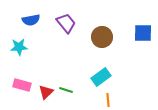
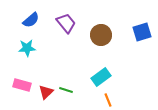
blue semicircle: rotated 30 degrees counterclockwise
blue square: moved 1 px left, 1 px up; rotated 18 degrees counterclockwise
brown circle: moved 1 px left, 2 px up
cyan star: moved 8 px right, 1 px down
orange line: rotated 16 degrees counterclockwise
